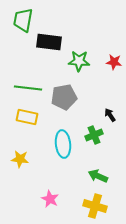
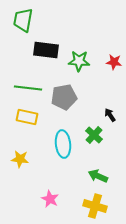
black rectangle: moved 3 px left, 8 px down
green cross: rotated 24 degrees counterclockwise
